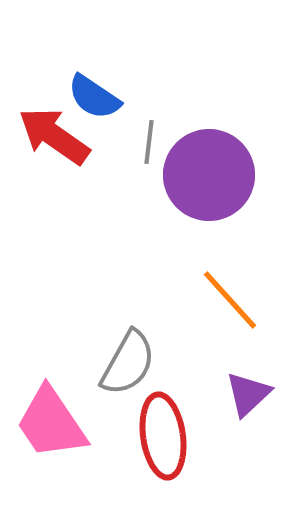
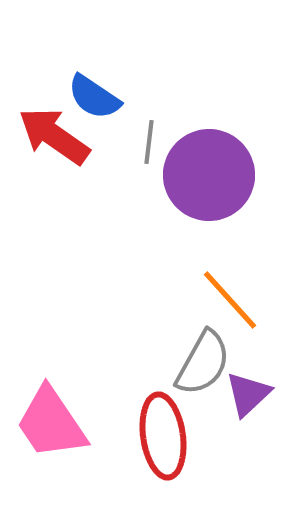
gray semicircle: moved 75 px right
